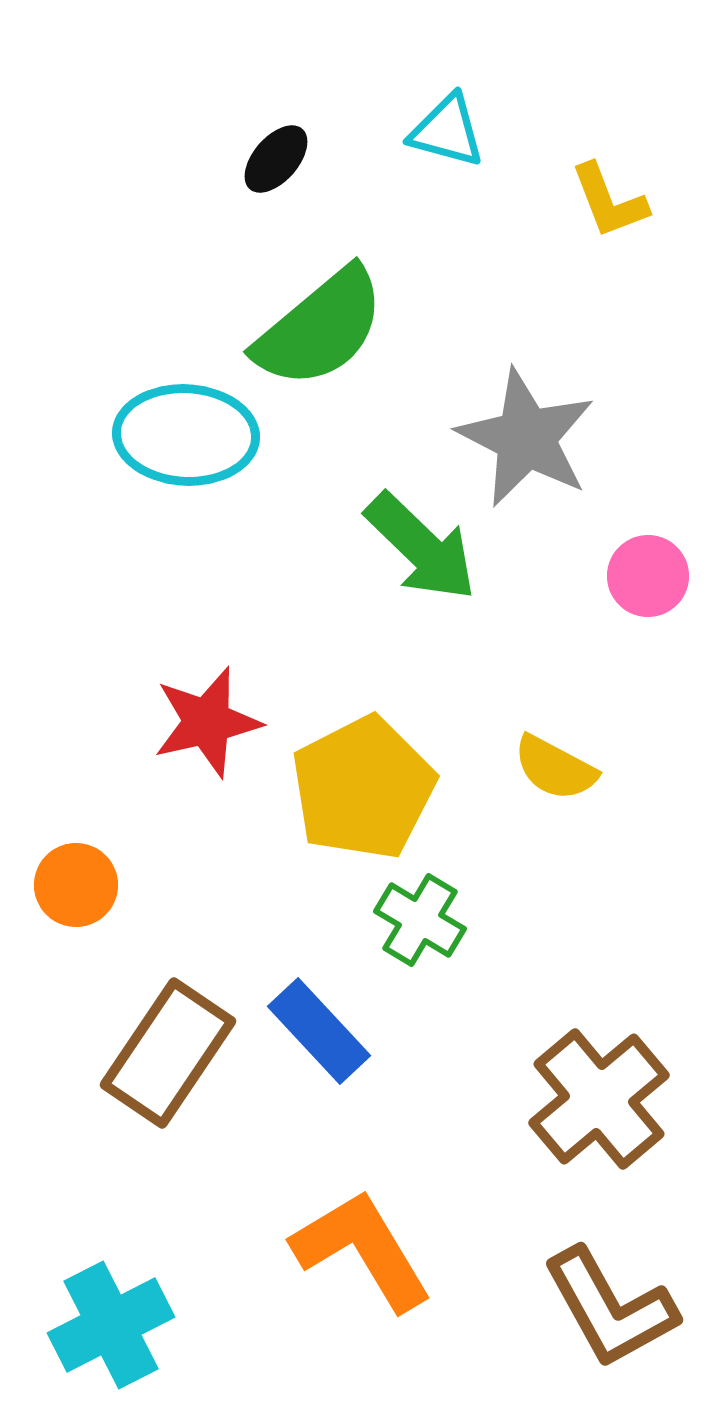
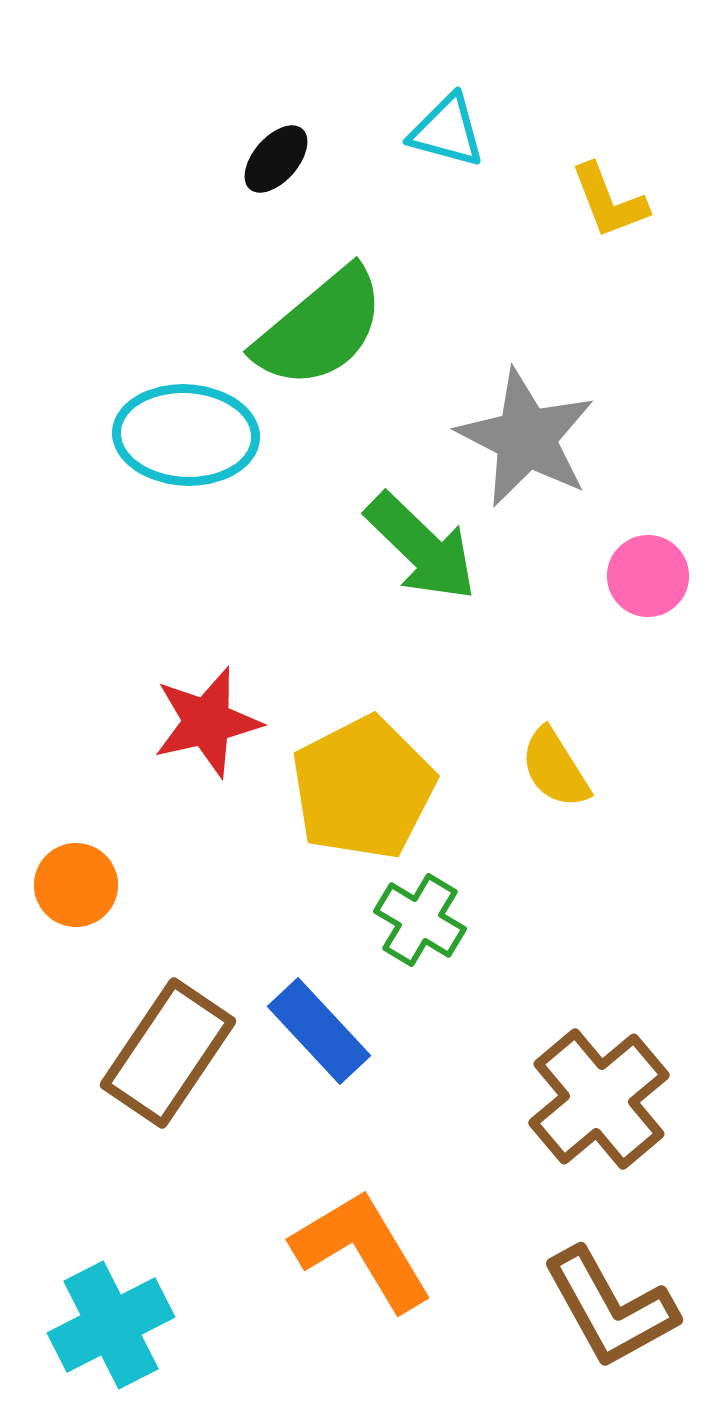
yellow semicircle: rotated 30 degrees clockwise
